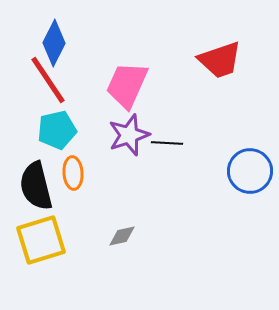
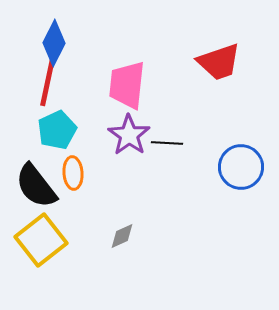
red trapezoid: moved 1 px left, 2 px down
red line: rotated 46 degrees clockwise
pink trapezoid: rotated 18 degrees counterclockwise
cyan pentagon: rotated 12 degrees counterclockwise
purple star: rotated 18 degrees counterclockwise
blue circle: moved 9 px left, 4 px up
black semicircle: rotated 24 degrees counterclockwise
gray diamond: rotated 12 degrees counterclockwise
yellow square: rotated 21 degrees counterclockwise
